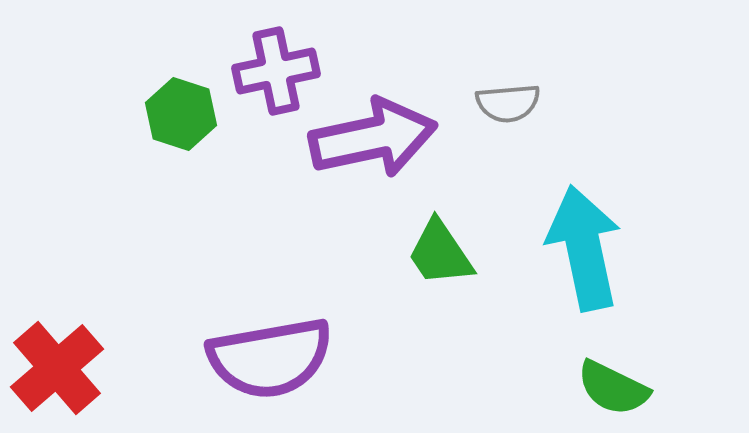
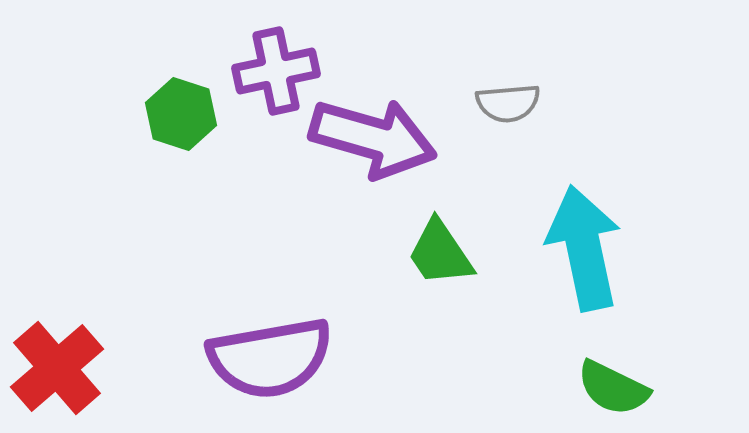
purple arrow: rotated 28 degrees clockwise
